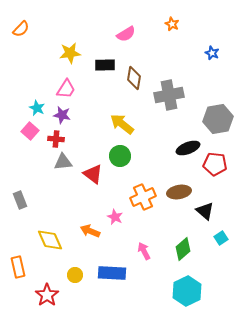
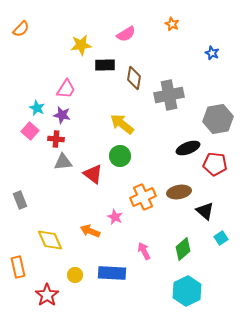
yellow star: moved 11 px right, 8 px up
